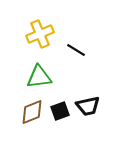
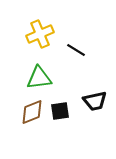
green triangle: moved 1 px down
black trapezoid: moved 7 px right, 5 px up
black square: rotated 12 degrees clockwise
